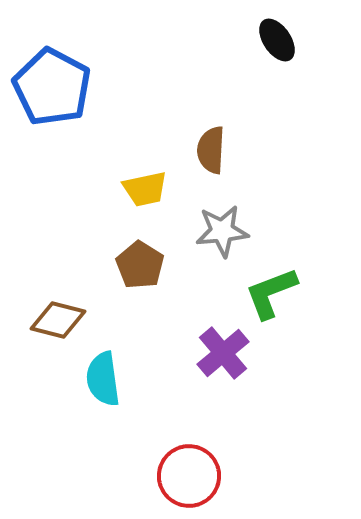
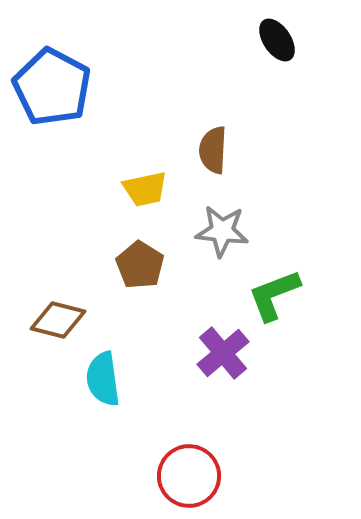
brown semicircle: moved 2 px right
gray star: rotated 12 degrees clockwise
green L-shape: moved 3 px right, 2 px down
